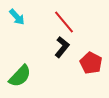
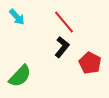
red pentagon: moved 1 px left
